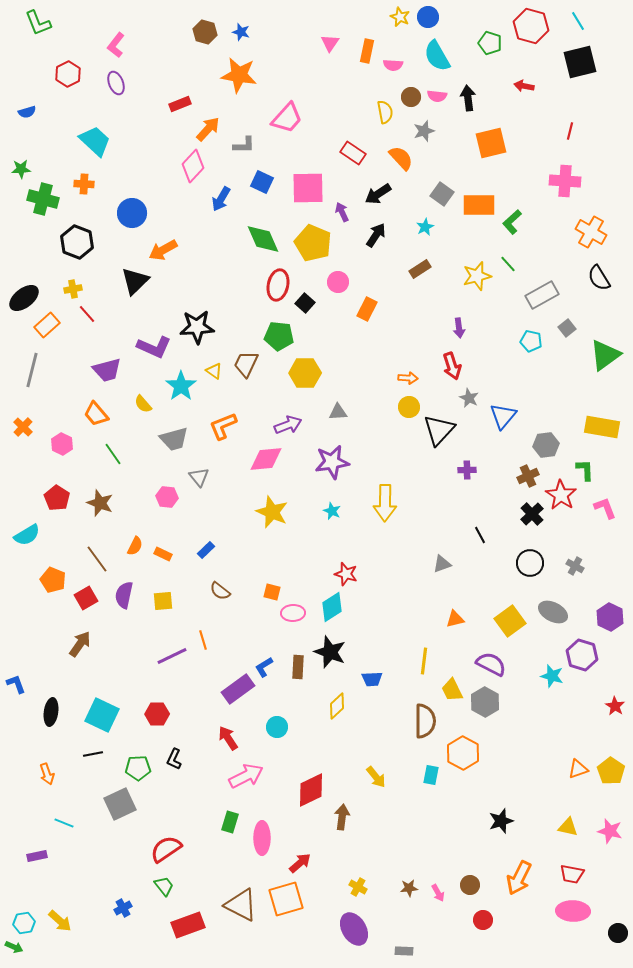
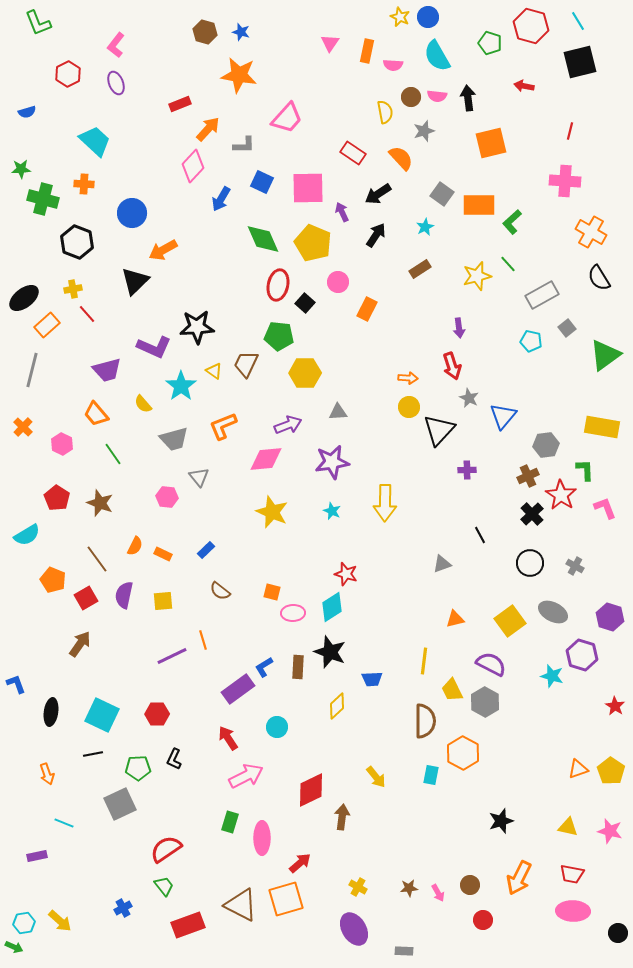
purple hexagon at (610, 617): rotated 8 degrees counterclockwise
